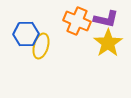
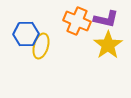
yellow star: moved 2 px down
